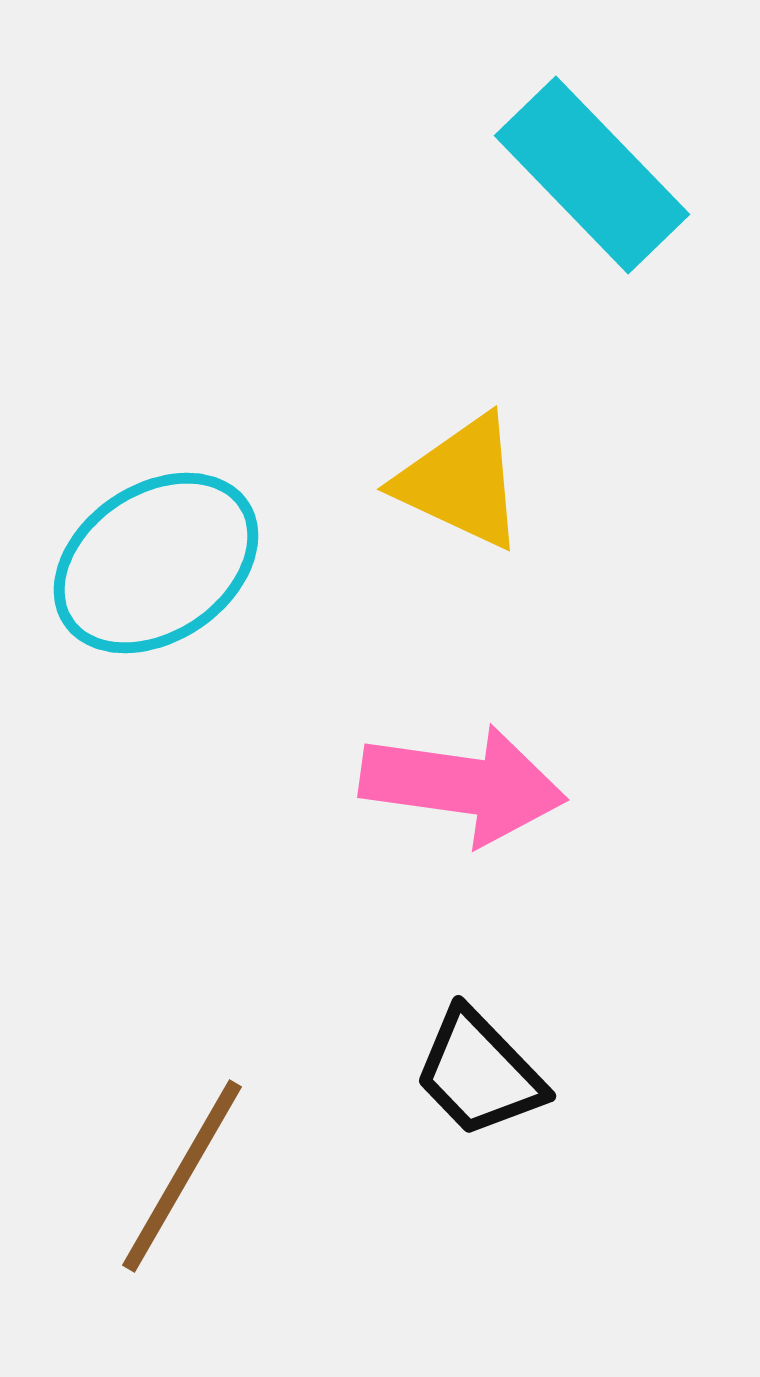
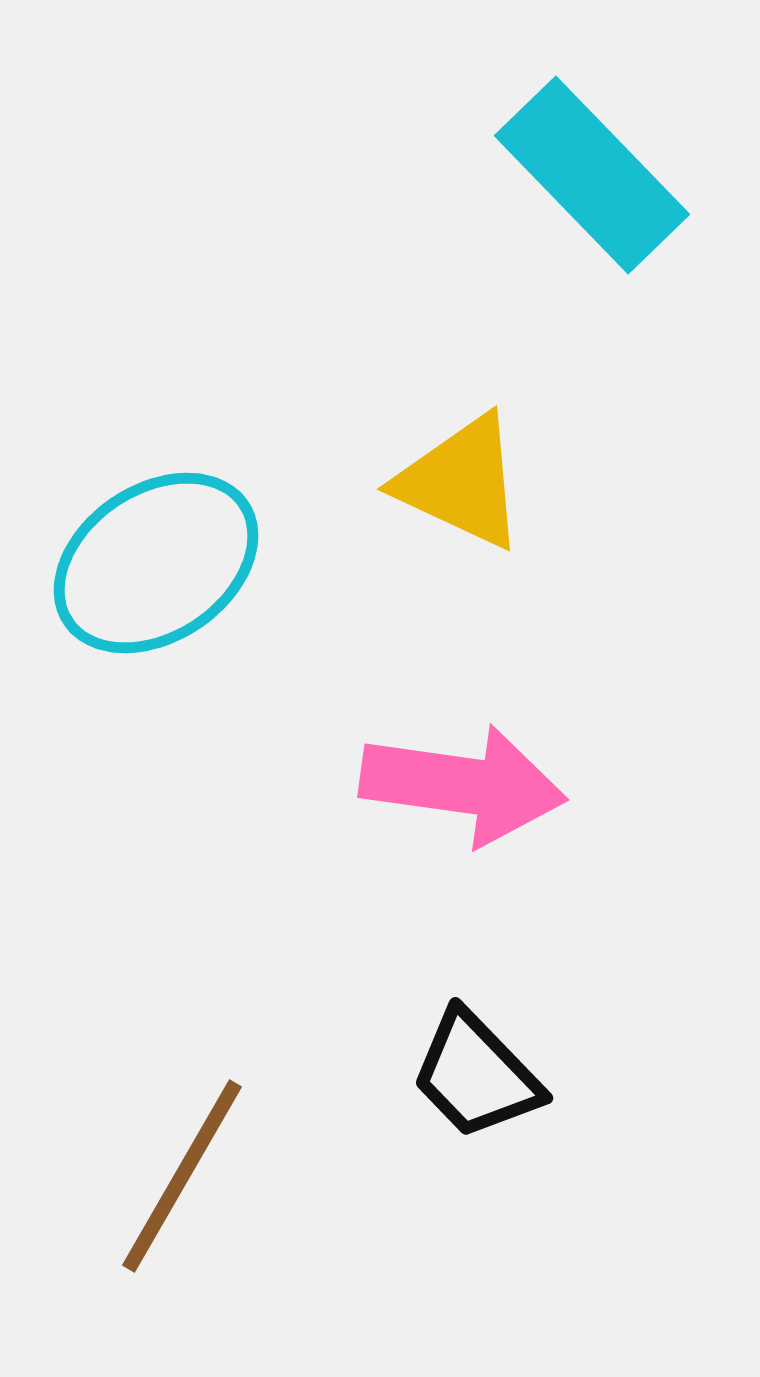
black trapezoid: moved 3 px left, 2 px down
